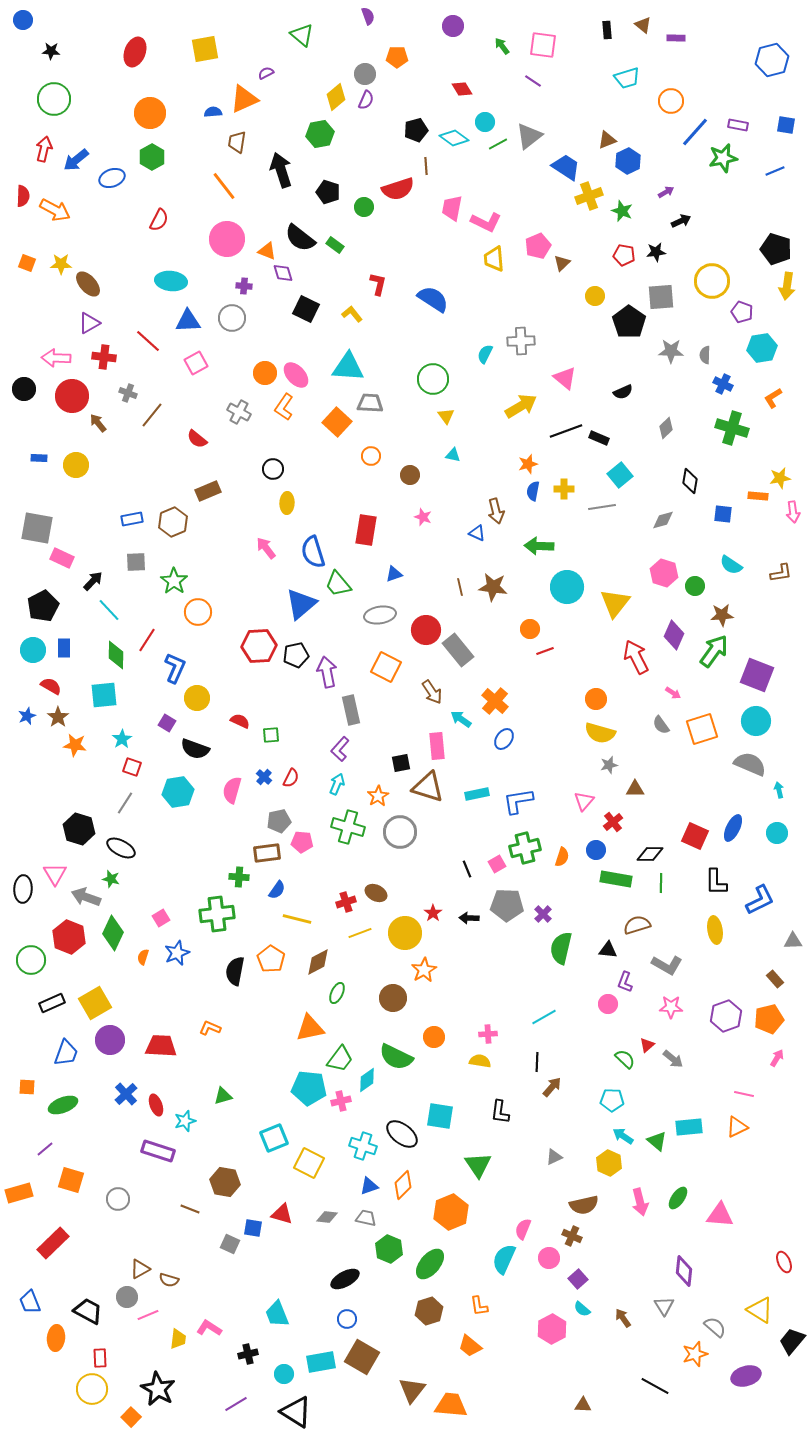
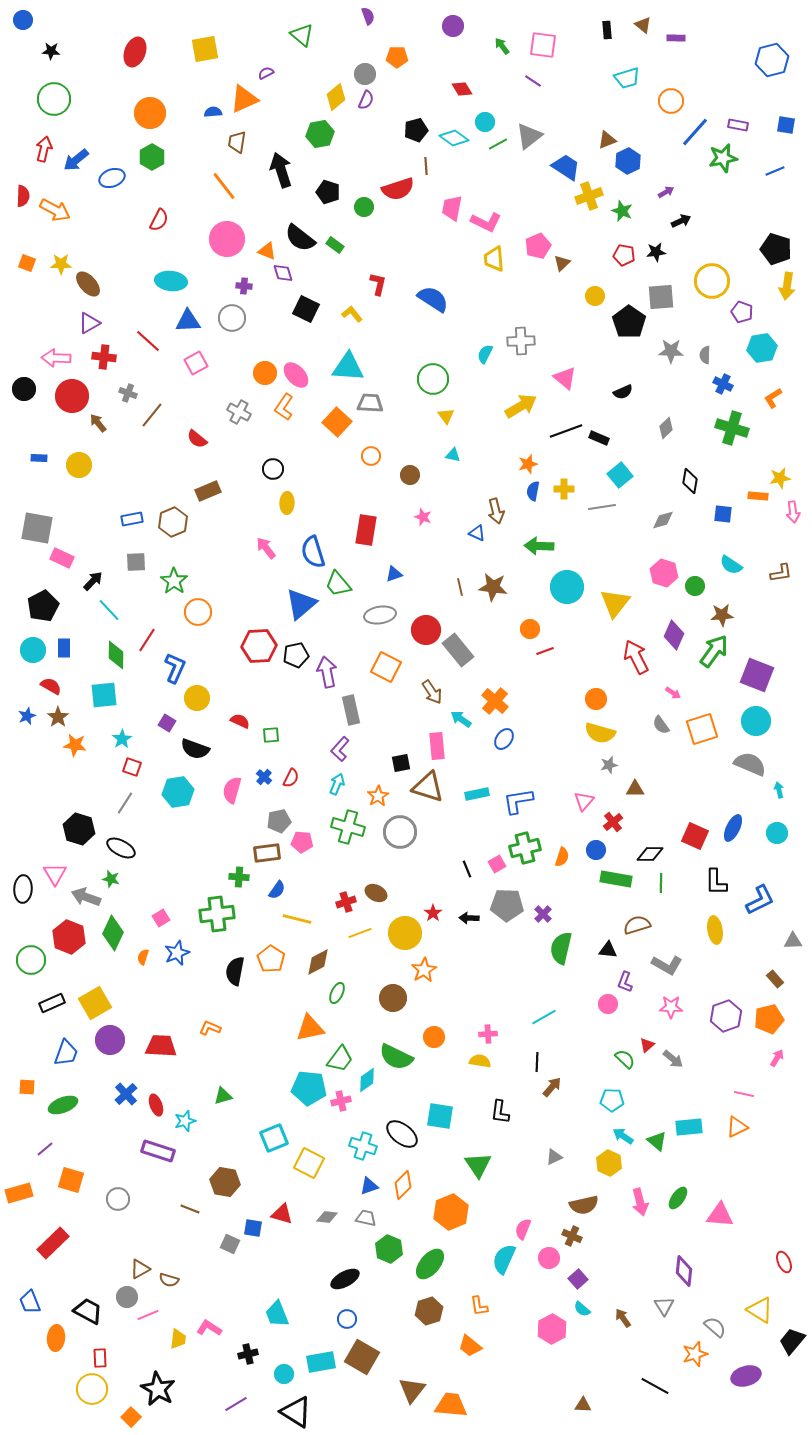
yellow circle at (76, 465): moved 3 px right
